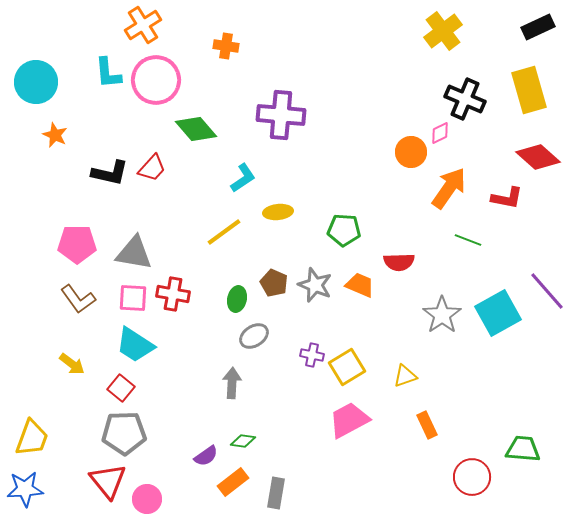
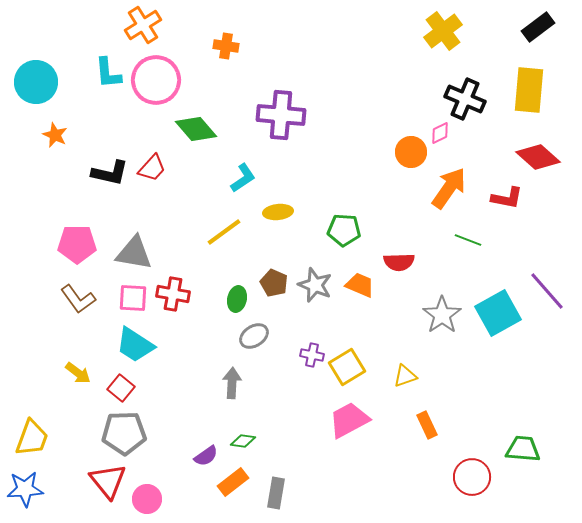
black rectangle at (538, 27): rotated 12 degrees counterclockwise
yellow rectangle at (529, 90): rotated 21 degrees clockwise
yellow arrow at (72, 364): moved 6 px right, 9 px down
